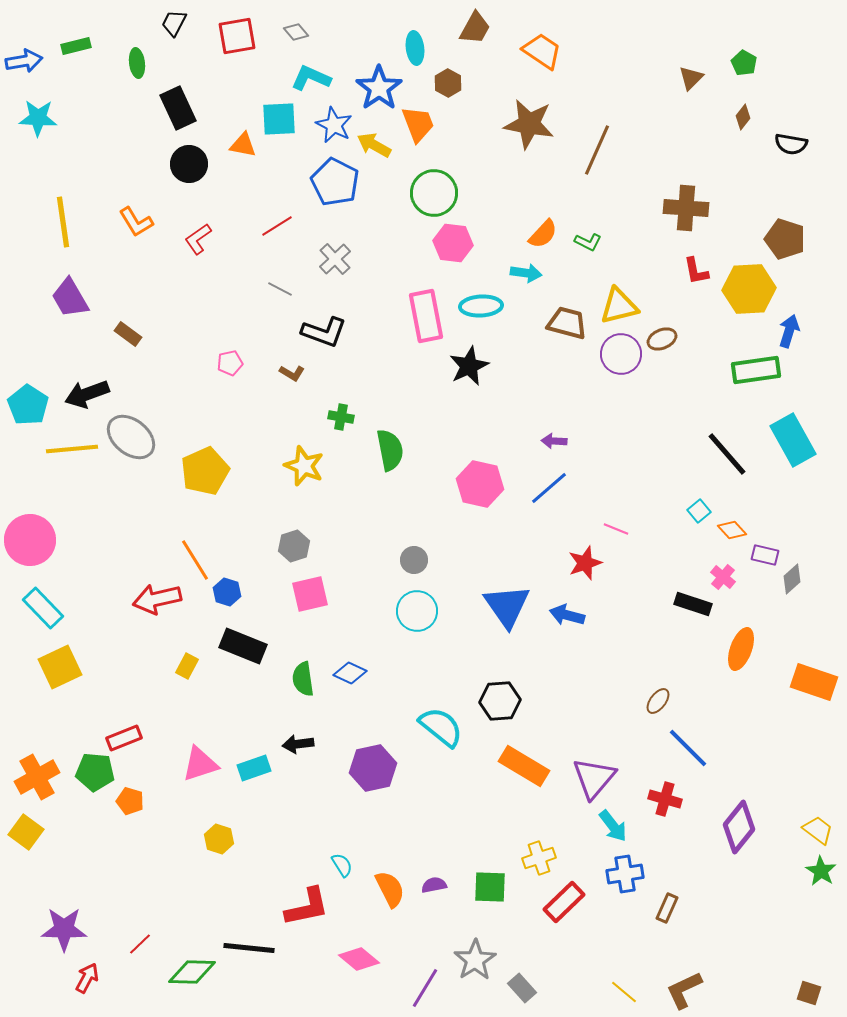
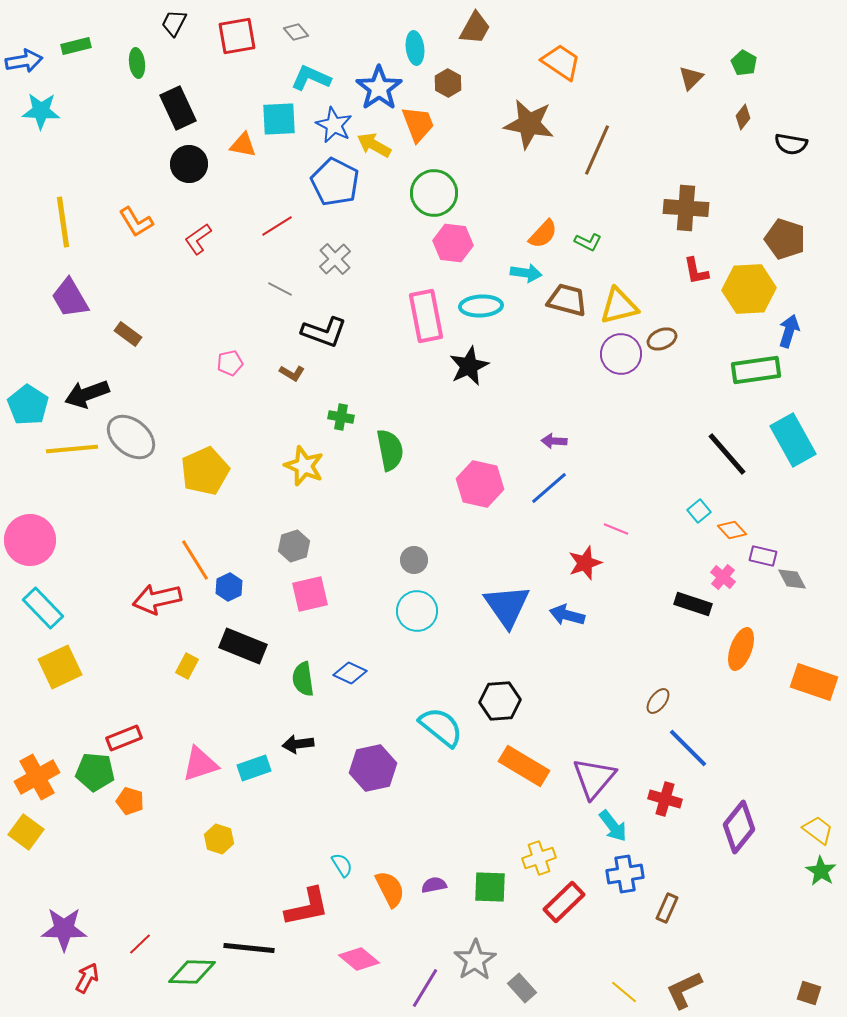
orange trapezoid at (542, 51): moved 19 px right, 11 px down
cyan star at (38, 118): moved 3 px right, 7 px up
brown trapezoid at (567, 323): moved 23 px up
purple rectangle at (765, 555): moved 2 px left, 1 px down
gray diamond at (792, 579): rotated 76 degrees counterclockwise
blue hexagon at (227, 592): moved 2 px right, 5 px up; rotated 16 degrees clockwise
